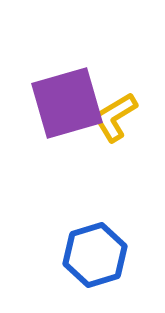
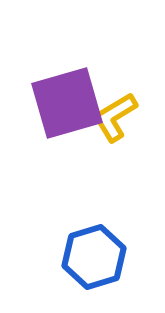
blue hexagon: moved 1 px left, 2 px down
